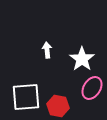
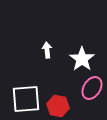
white square: moved 2 px down
